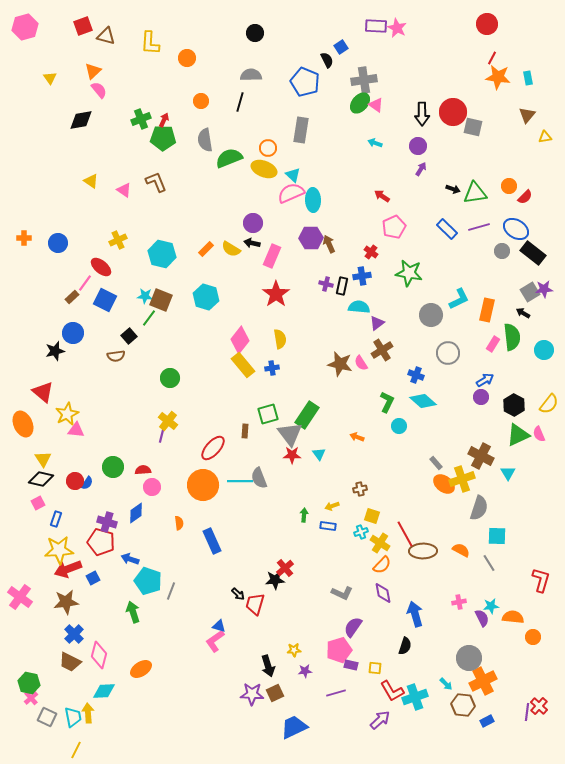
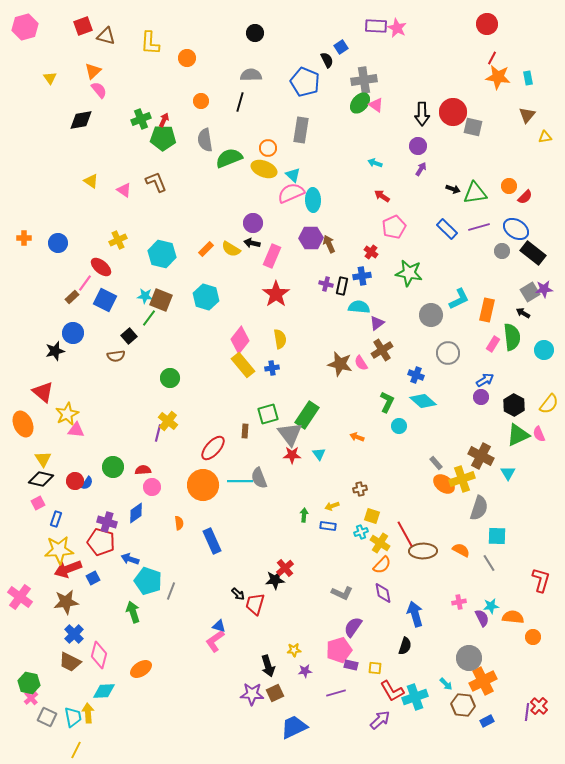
cyan arrow at (375, 143): moved 20 px down
purple line at (162, 434): moved 4 px left, 1 px up
